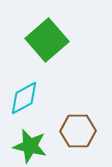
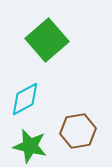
cyan diamond: moved 1 px right, 1 px down
brown hexagon: rotated 8 degrees counterclockwise
